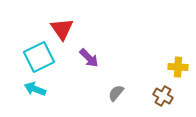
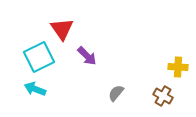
purple arrow: moved 2 px left, 2 px up
